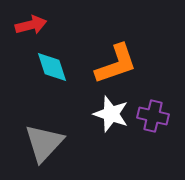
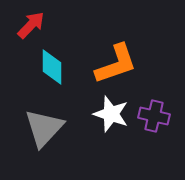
red arrow: rotated 32 degrees counterclockwise
cyan diamond: rotated 18 degrees clockwise
purple cross: moved 1 px right
gray triangle: moved 15 px up
